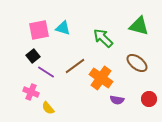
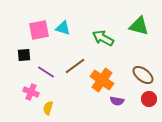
green arrow: rotated 15 degrees counterclockwise
black square: moved 9 px left, 1 px up; rotated 32 degrees clockwise
brown ellipse: moved 6 px right, 12 px down
orange cross: moved 1 px right, 2 px down
purple semicircle: moved 1 px down
yellow semicircle: rotated 56 degrees clockwise
